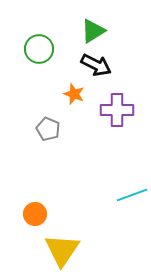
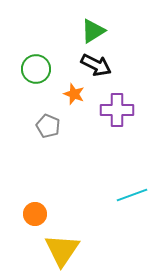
green circle: moved 3 px left, 20 px down
gray pentagon: moved 3 px up
